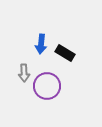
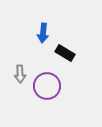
blue arrow: moved 2 px right, 11 px up
gray arrow: moved 4 px left, 1 px down
